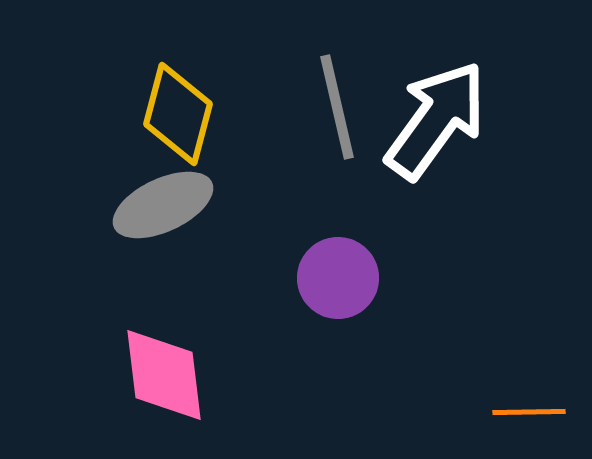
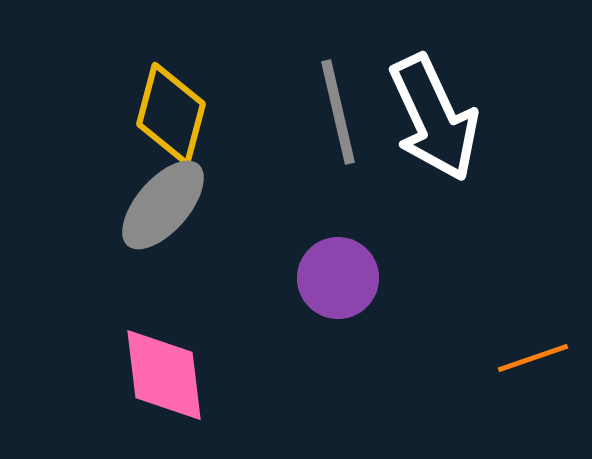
gray line: moved 1 px right, 5 px down
yellow diamond: moved 7 px left
white arrow: moved 2 px left, 2 px up; rotated 119 degrees clockwise
gray ellipse: rotated 24 degrees counterclockwise
orange line: moved 4 px right, 54 px up; rotated 18 degrees counterclockwise
